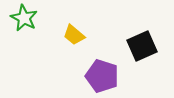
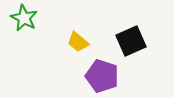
yellow trapezoid: moved 4 px right, 7 px down
black square: moved 11 px left, 5 px up
